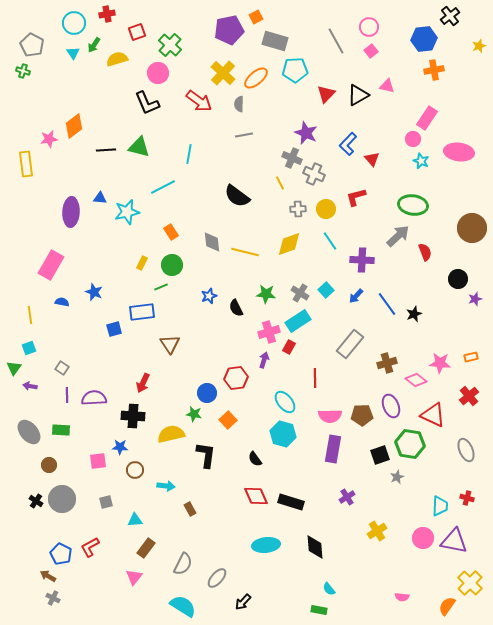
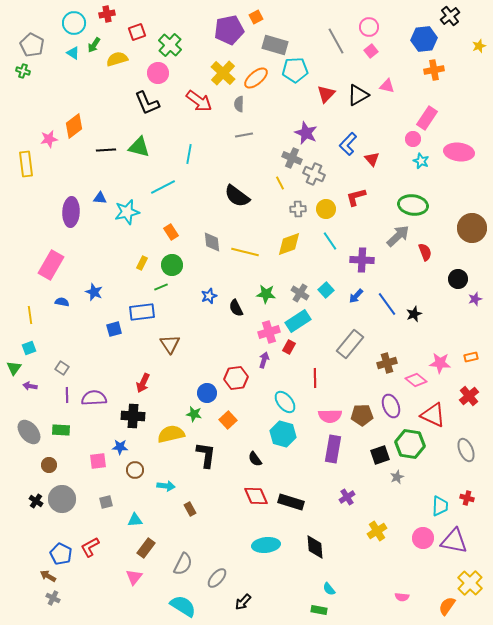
gray rectangle at (275, 41): moved 4 px down
cyan triangle at (73, 53): rotated 24 degrees counterclockwise
